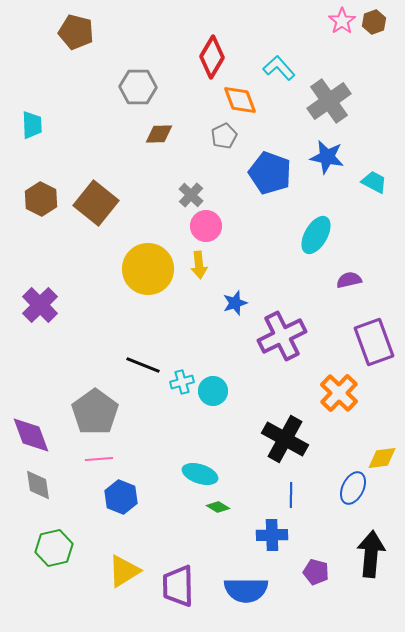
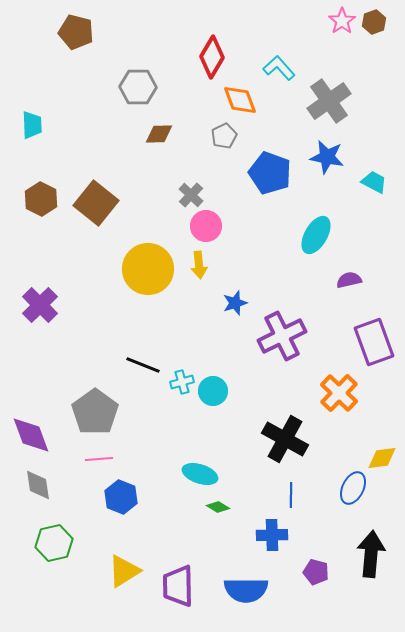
green hexagon at (54, 548): moved 5 px up
